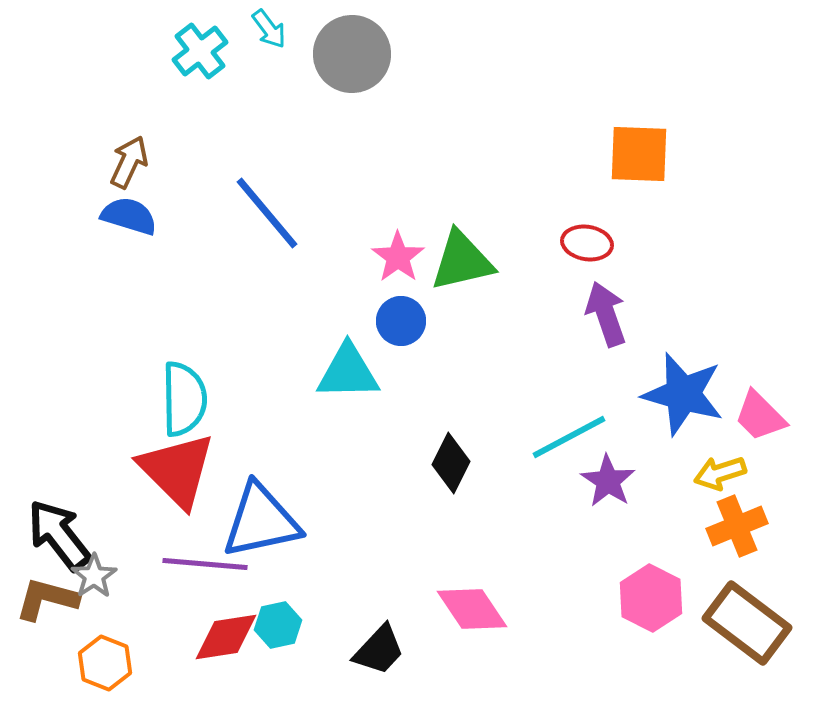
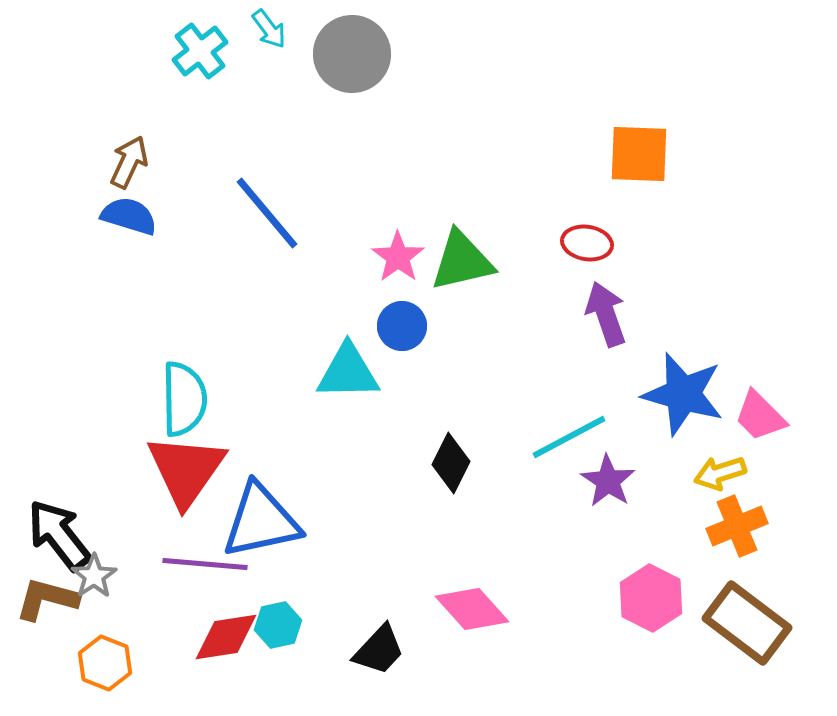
blue circle: moved 1 px right, 5 px down
red triangle: moved 9 px right; rotated 20 degrees clockwise
pink diamond: rotated 8 degrees counterclockwise
